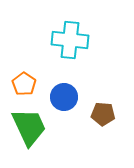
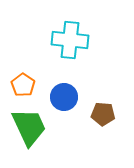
orange pentagon: moved 1 px left, 1 px down
